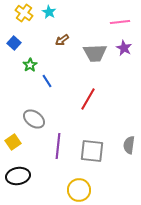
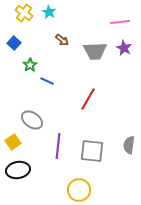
brown arrow: rotated 104 degrees counterclockwise
gray trapezoid: moved 2 px up
blue line: rotated 32 degrees counterclockwise
gray ellipse: moved 2 px left, 1 px down
black ellipse: moved 6 px up
